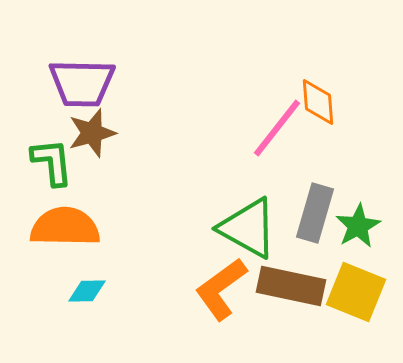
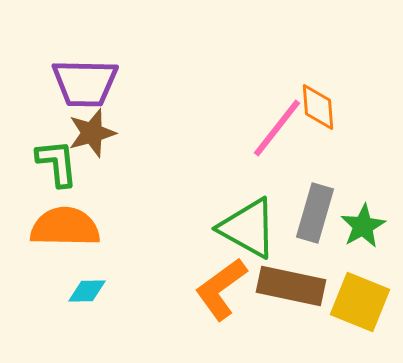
purple trapezoid: moved 3 px right
orange diamond: moved 5 px down
green L-shape: moved 5 px right, 1 px down
green star: moved 5 px right
yellow square: moved 4 px right, 10 px down
